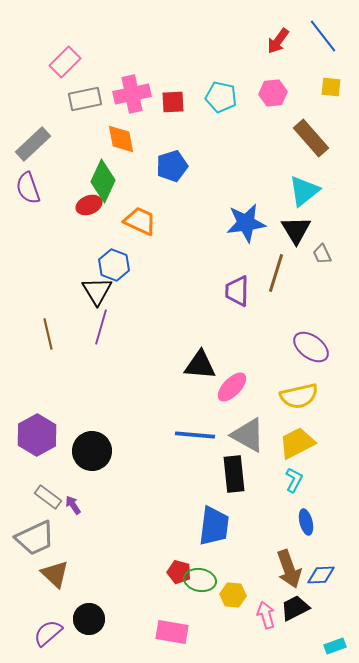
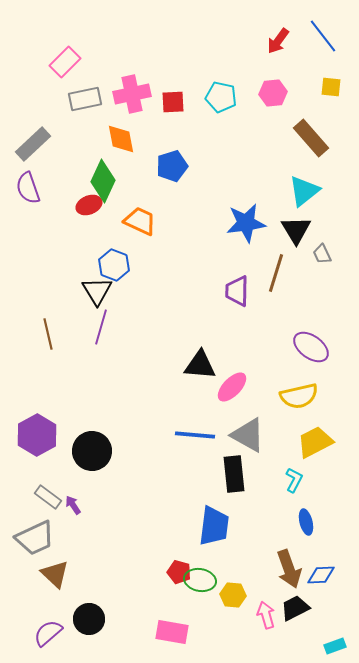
yellow trapezoid at (297, 443): moved 18 px right, 1 px up
